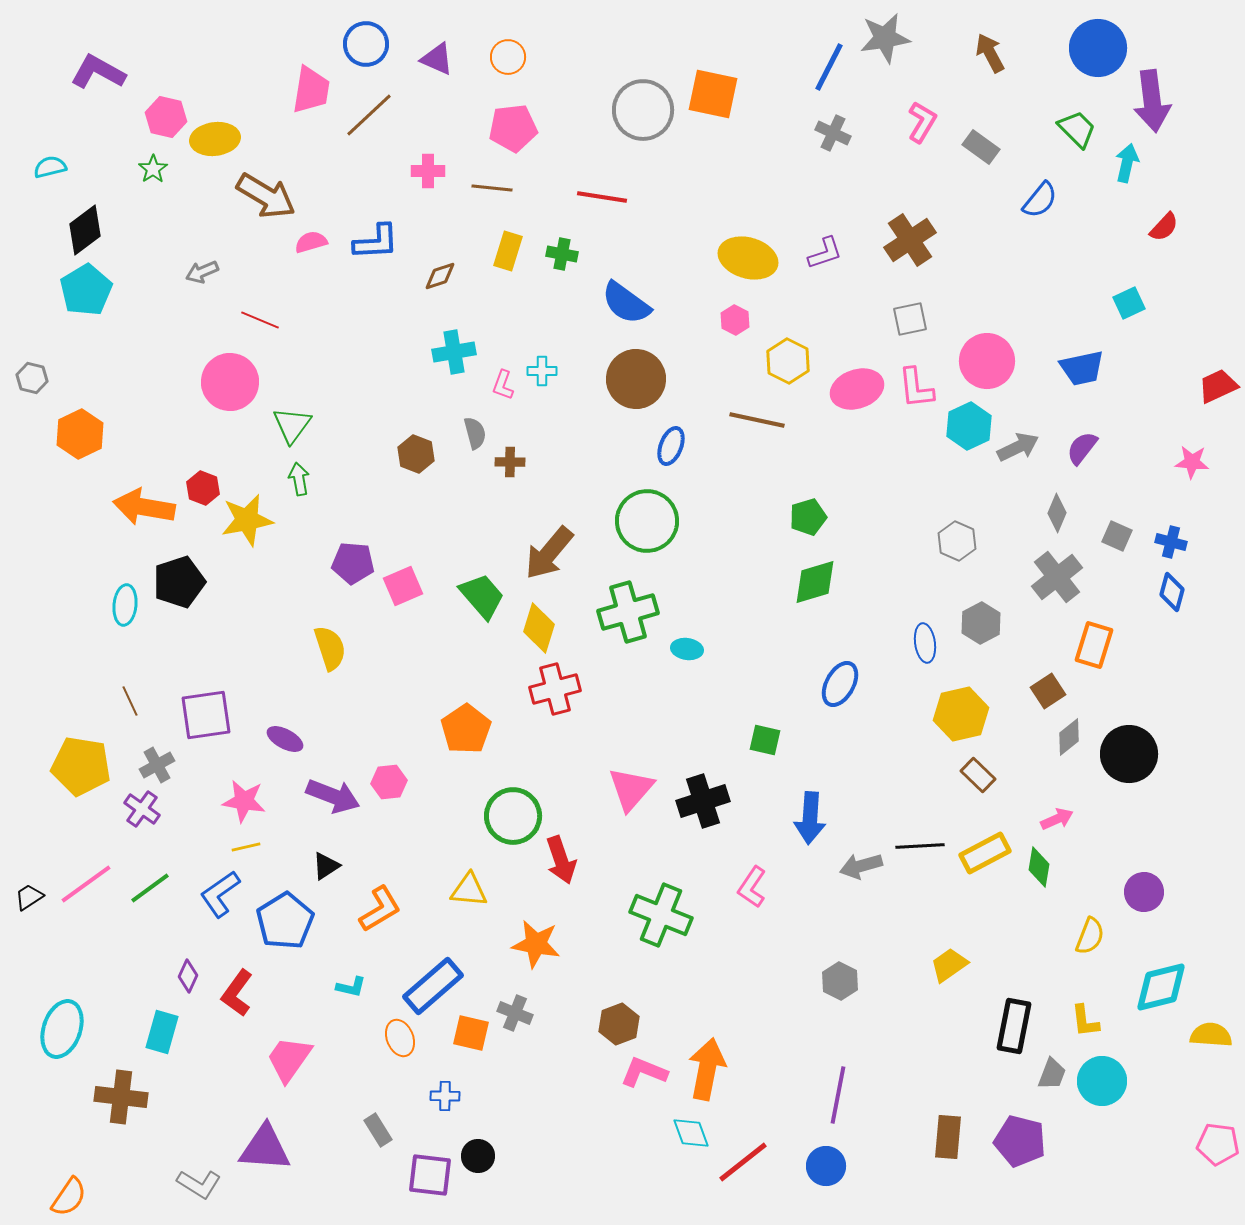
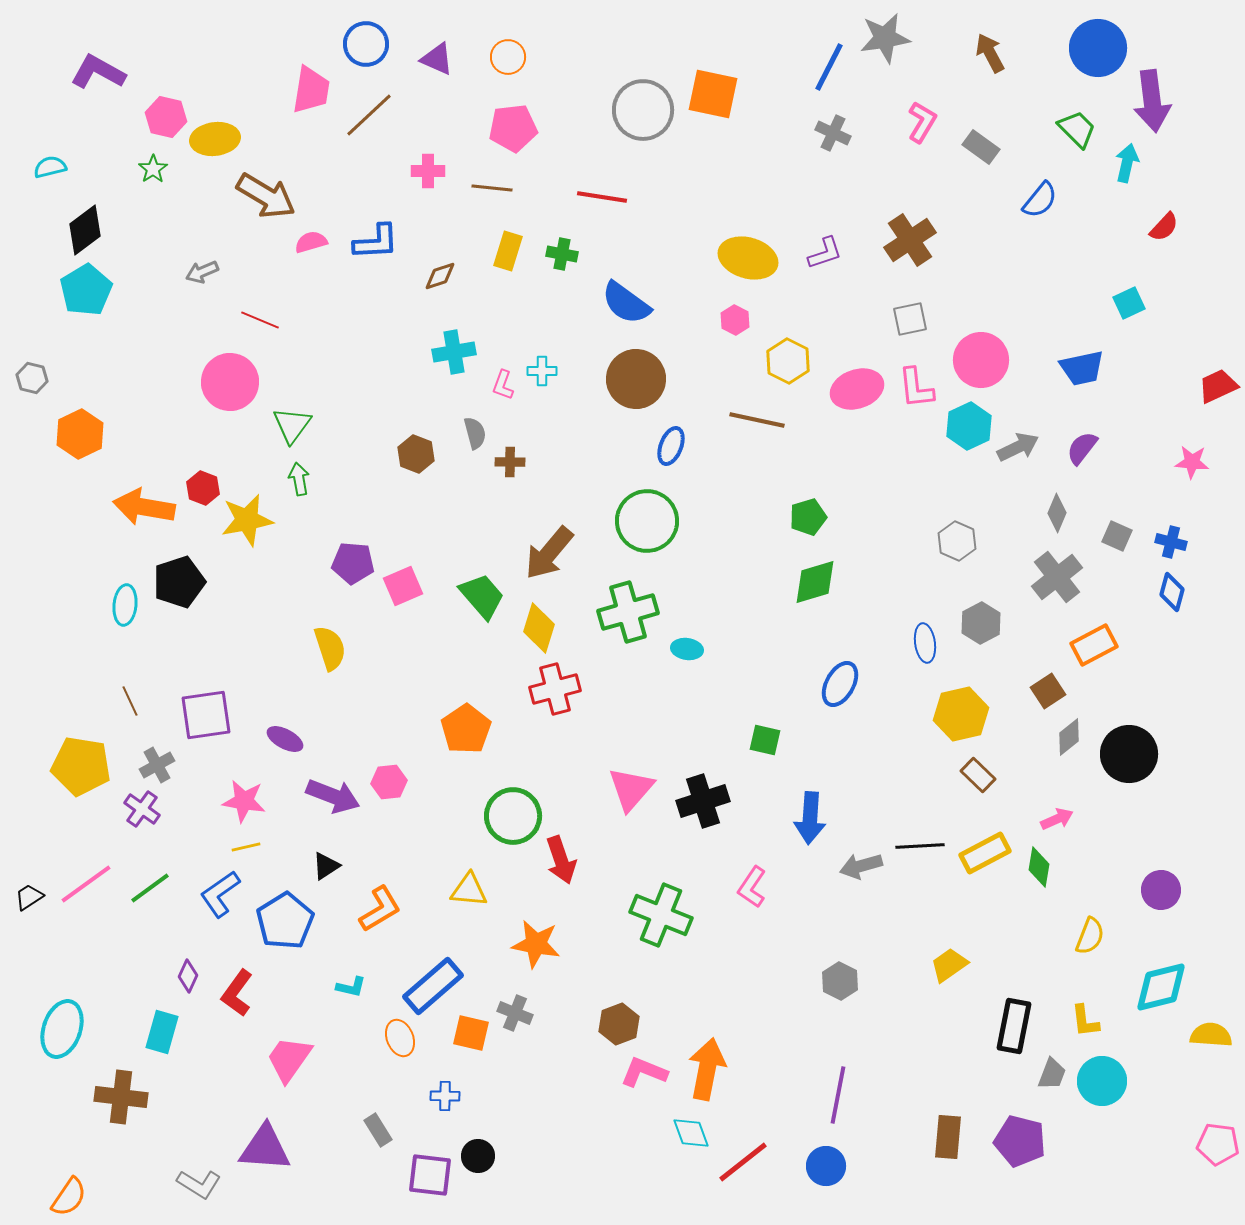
pink circle at (987, 361): moved 6 px left, 1 px up
orange rectangle at (1094, 645): rotated 45 degrees clockwise
purple circle at (1144, 892): moved 17 px right, 2 px up
